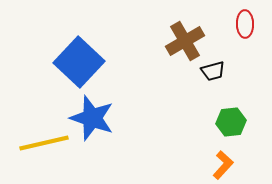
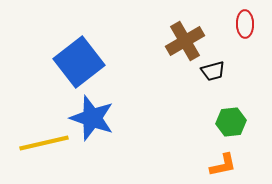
blue square: rotated 9 degrees clockwise
orange L-shape: rotated 36 degrees clockwise
